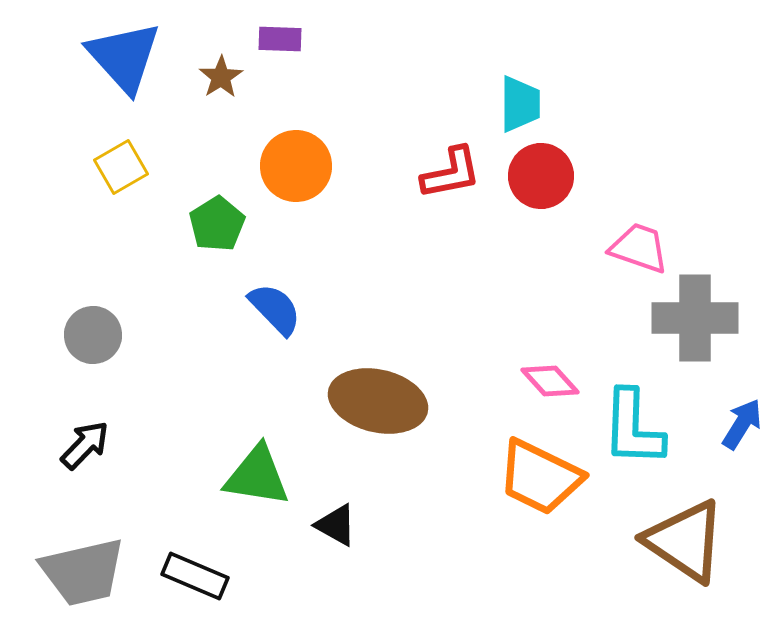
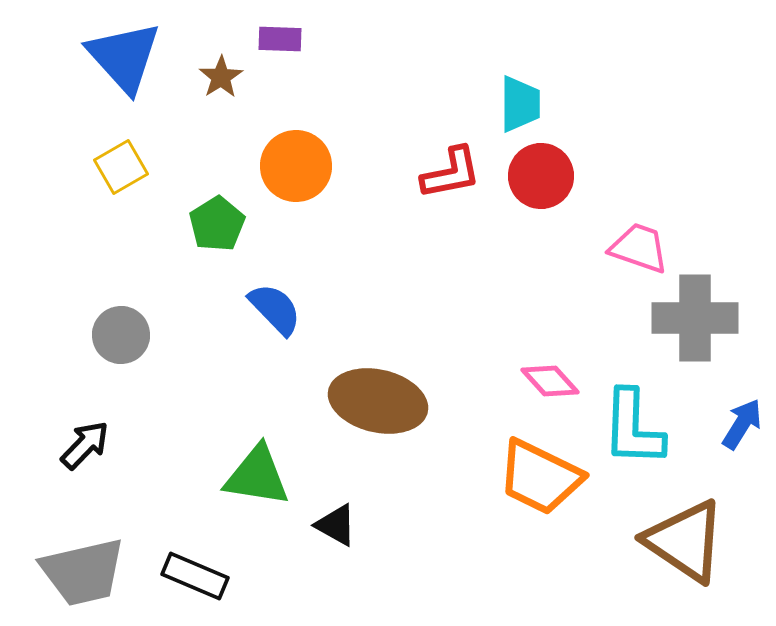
gray circle: moved 28 px right
